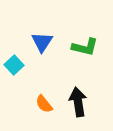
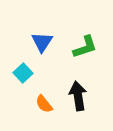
green L-shape: rotated 32 degrees counterclockwise
cyan square: moved 9 px right, 8 px down
black arrow: moved 6 px up
